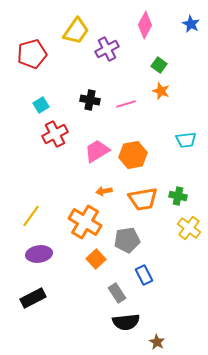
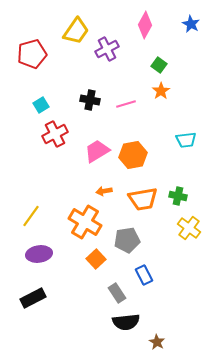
orange star: rotated 18 degrees clockwise
